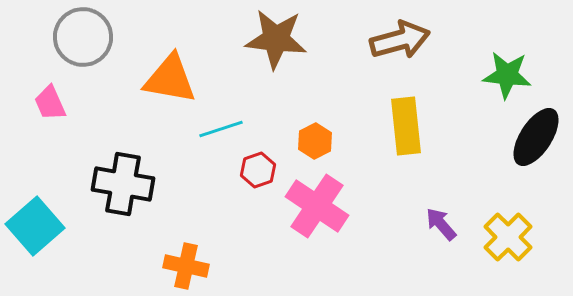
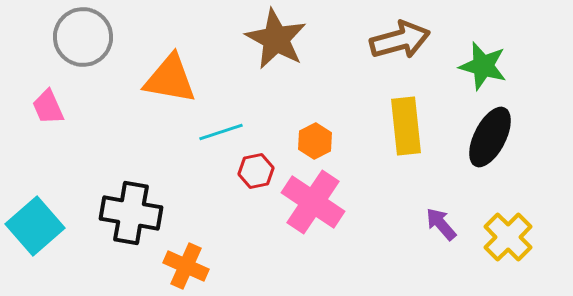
brown star: rotated 22 degrees clockwise
green star: moved 24 px left, 9 px up; rotated 9 degrees clockwise
pink trapezoid: moved 2 px left, 4 px down
cyan line: moved 3 px down
black ellipse: moved 46 px left; rotated 6 degrees counterclockwise
red hexagon: moved 2 px left, 1 px down; rotated 8 degrees clockwise
black cross: moved 8 px right, 29 px down
pink cross: moved 4 px left, 4 px up
orange cross: rotated 12 degrees clockwise
